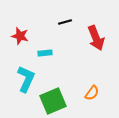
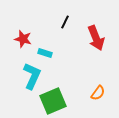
black line: rotated 48 degrees counterclockwise
red star: moved 3 px right, 3 px down
cyan rectangle: rotated 24 degrees clockwise
cyan L-shape: moved 6 px right, 3 px up
orange semicircle: moved 6 px right
